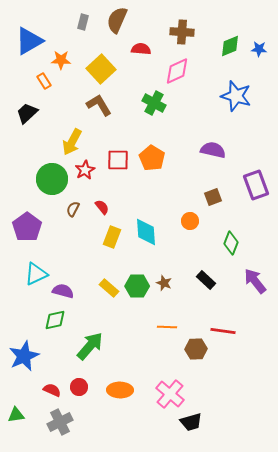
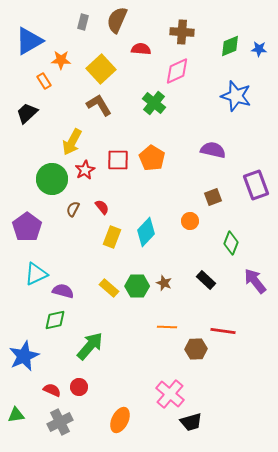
green cross at (154, 103): rotated 10 degrees clockwise
cyan diamond at (146, 232): rotated 48 degrees clockwise
orange ellipse at (120, 390): moved 30 px down; rotated 65 degrees counterclockwise
